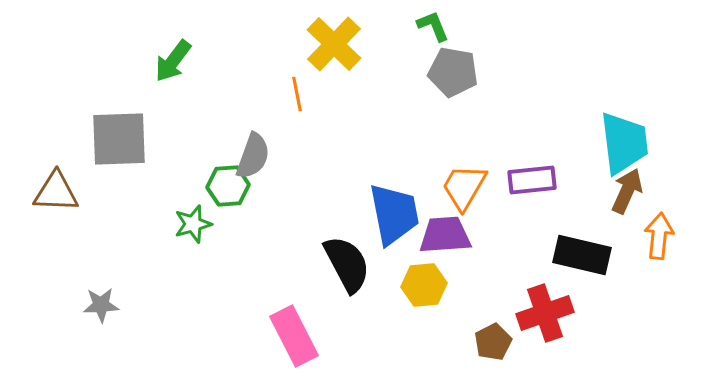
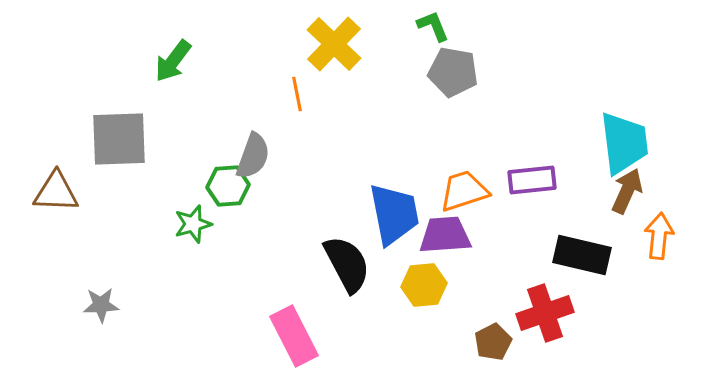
orange trapezoid: moved 4 px down; rotated 42 degrees clockwise
